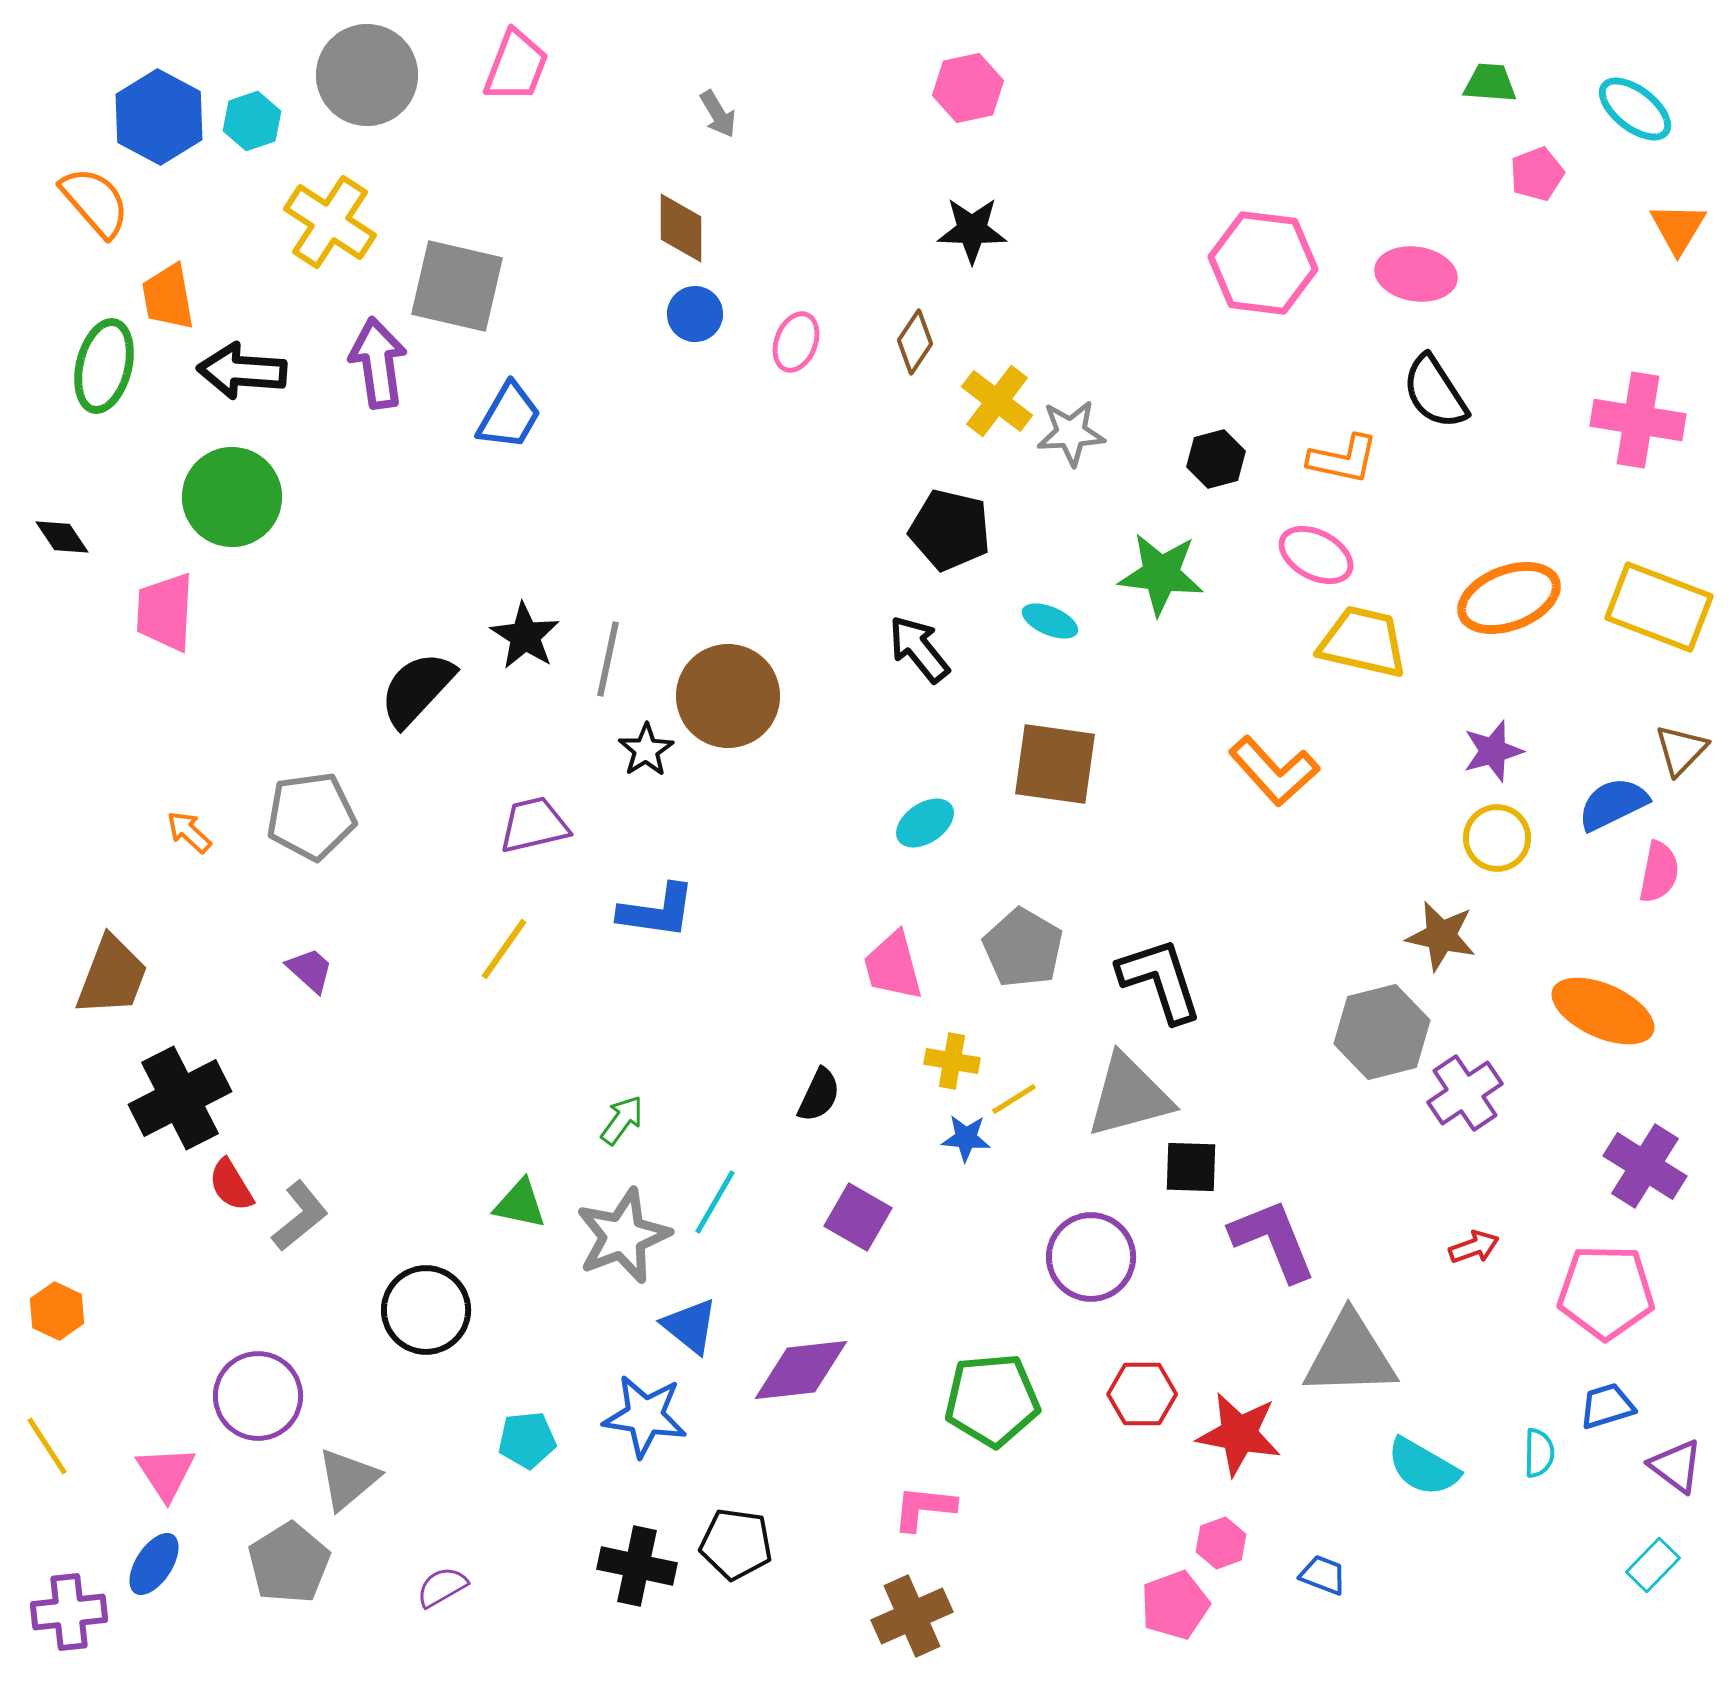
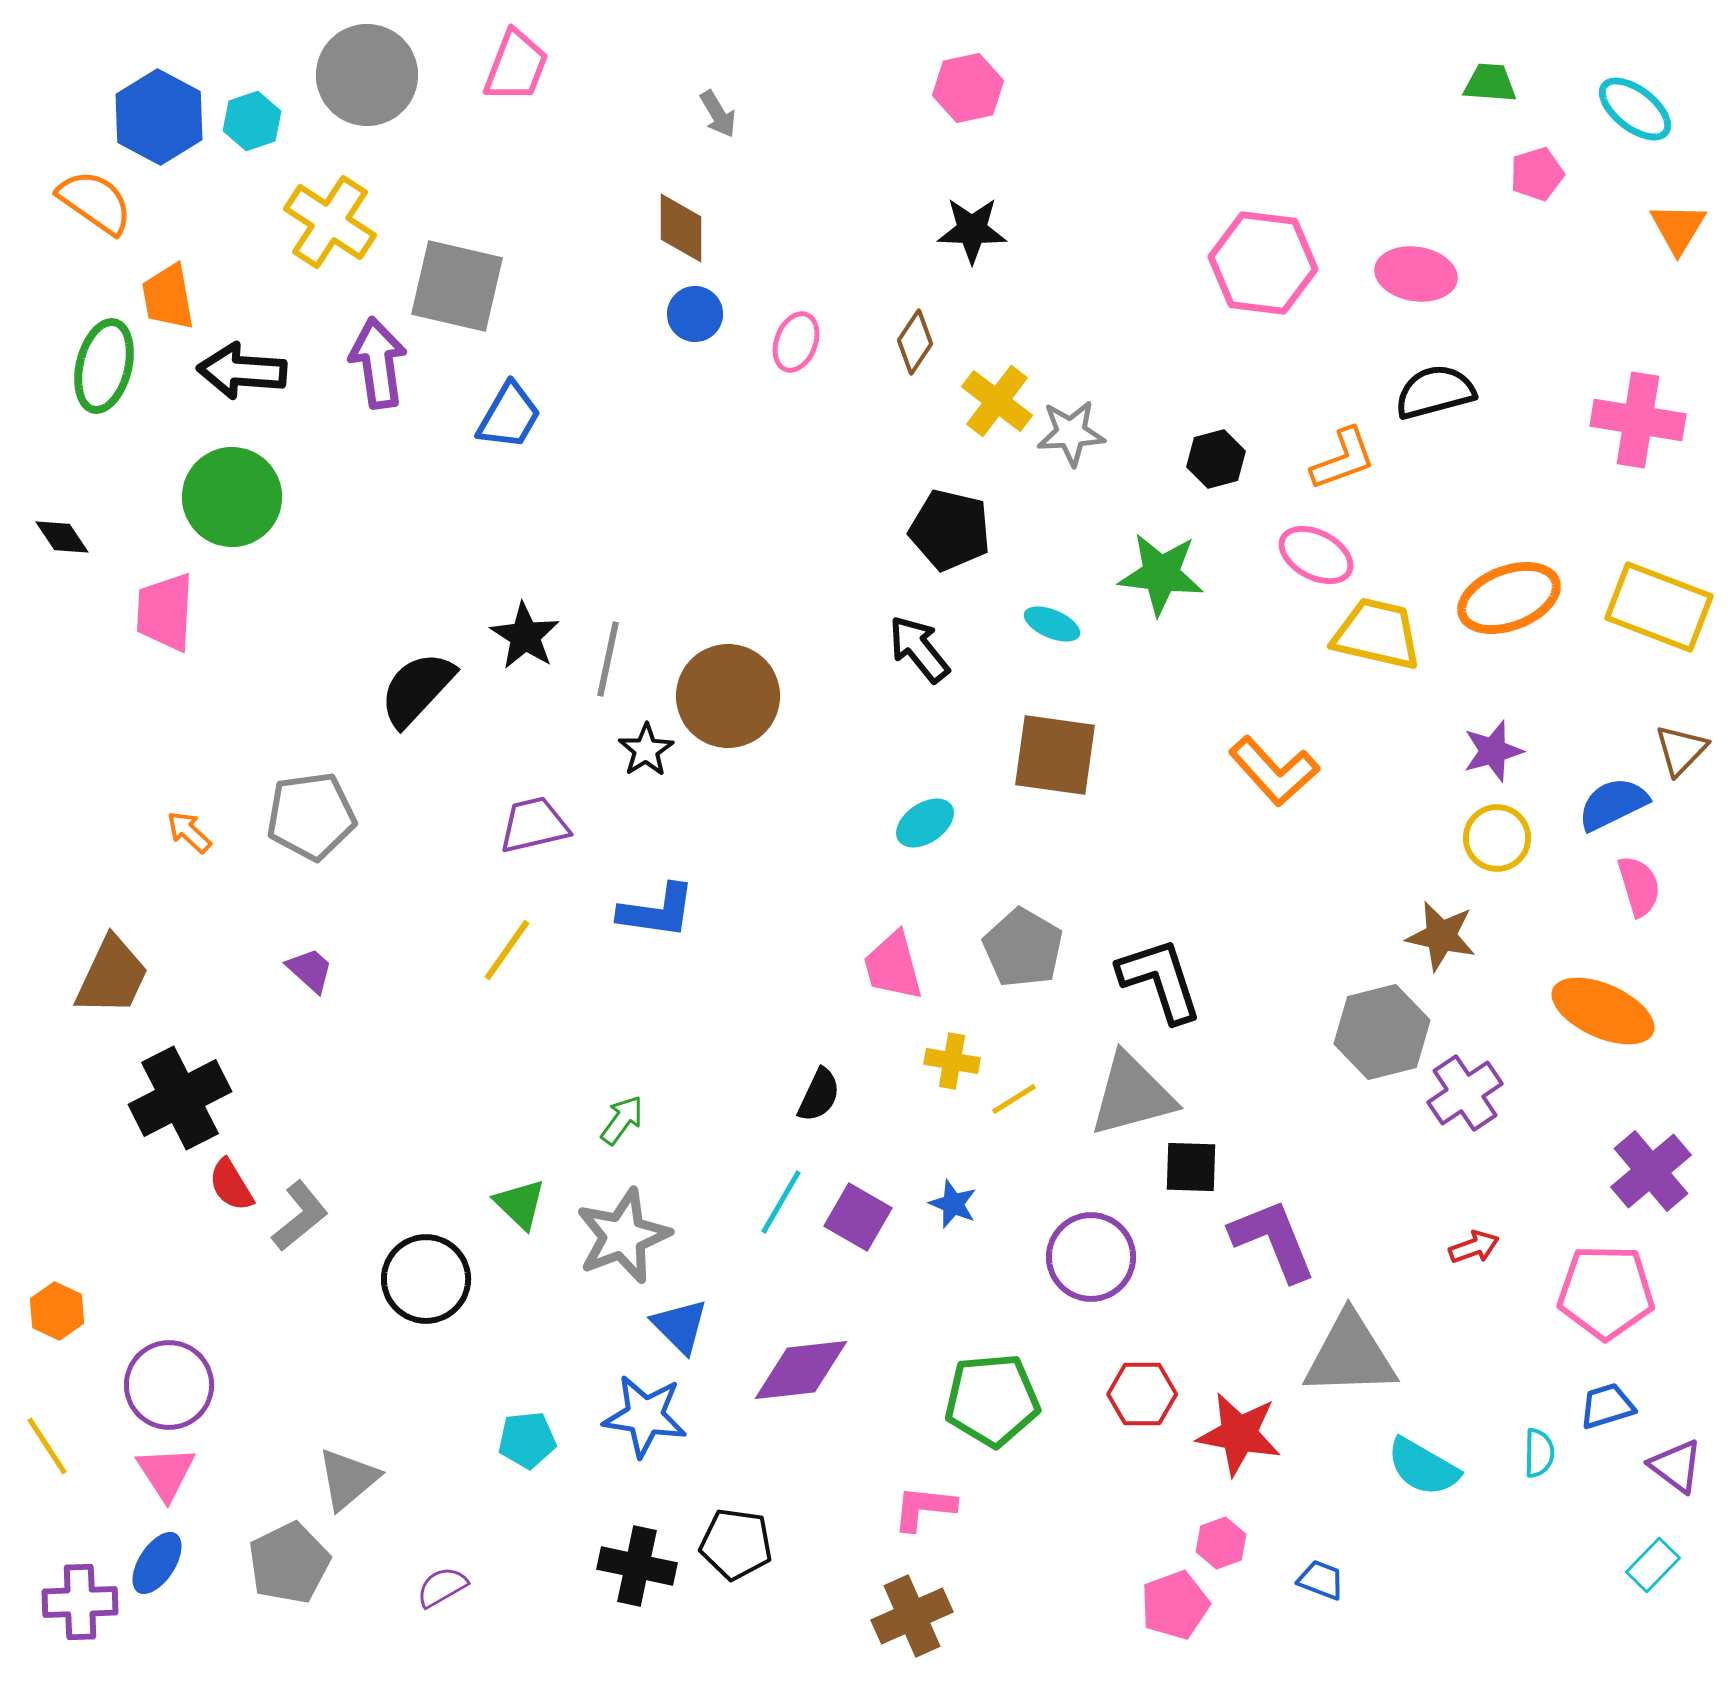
pink pentagon at (1537, 174): rotated 4 degrees clockwise
orange semicircle at (95, 202): rotated 14 degrees counterclockwise
black semicircle at (1435, 392): rotated 108 degrees clockwise
orange L-shape at (1343, 459): rotated 32 degrees counterclockwise
cyan ellipse at (1050, 621): moved 2 px right, 3 px down
yellow trapezoid at (1363, 642): moved 14 px right, 8 px up
brown square at (1055, 764): moved 9 px up
pink semicircle at (1659, 872): moved 20 px left, 14 px down; rotated 28 degrees counterclockwise
yellow line at (504, 949): moved 3 px right, 1 px down
brown trapezoid at (112, 976): rotated 4 degrees clockwise
gray triangle at (1129, 1096): moved 3 px right, 1 px up
blue star at (966, 1138): moved 13 px left, 66 px down; rotated 18 degrees clockwise
purple cross at (1645, 1166): moved 6 px right, 5 px down; rotated 18 degrees clockwise
cyan line at (715, 1202): moved 66 px right
green triangle at (520, 1204): rotated 32 degrees clockwise
black circle at (426, 1310): moved 31 px up
blue triangle at (690, 1326): moved 10 px left; rotated 6 degrees clockwise
purple circle at (258, 1396): moved 89 px left, 11 px up
gray pentagon at (289, 1563): rotated 6 degrees clockwise
blue ellipse at (154, 1564): moved 3 px right, 1 px up
blue trapezoid at (1323, 1575): moved 2 px left, 5 px down
purple cross at (69, 1612): moved 11 px right, 10 px up; rotated 4 degrees clockwise
